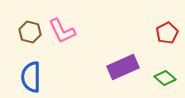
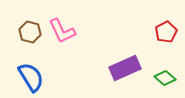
red pentagon: moved 1 px left, 1 px up
purple rectangle: moved 2 px right, 1 px down
blue semicircle: rotated 148 degrees clockwise
